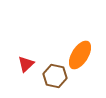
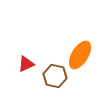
red triangle: rotated 18 degrees clockwise
